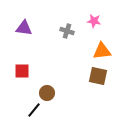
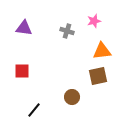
pink star: rotated 24 degrees counterclockwise
brown square: rotated 24 degrees counterclockwise
brown circle: moved 25 px right, 4 px down
